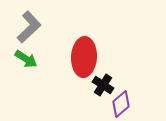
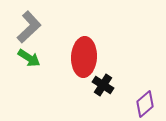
green arrow: moved 3 px right, 1 px up
purple diamond: moved 24 px right
